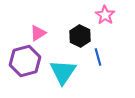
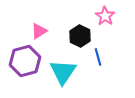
pink star: moved 1 px down
pink triangle: moved 1 px right, 2 px up
